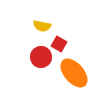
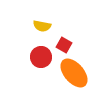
red square: moved 5 px right, 1 px down
